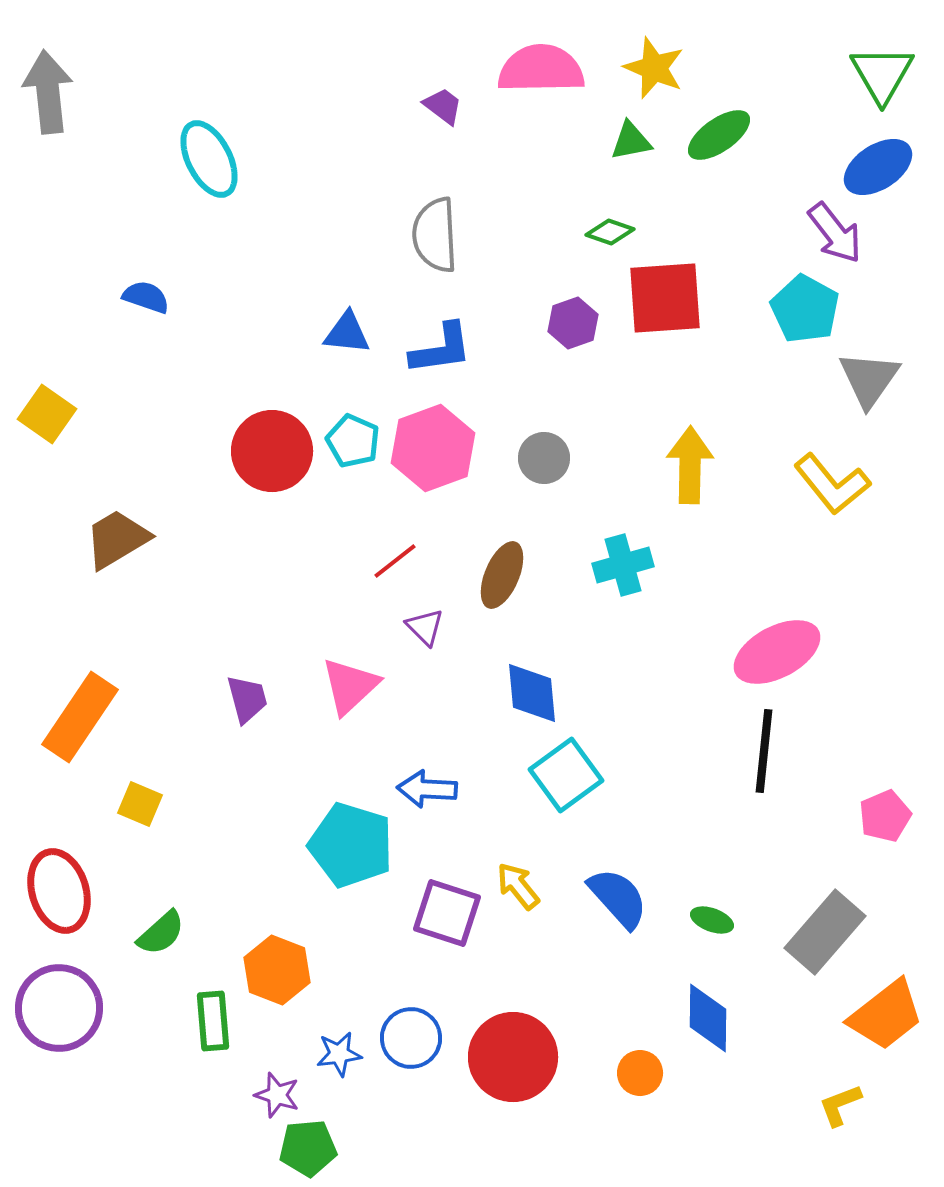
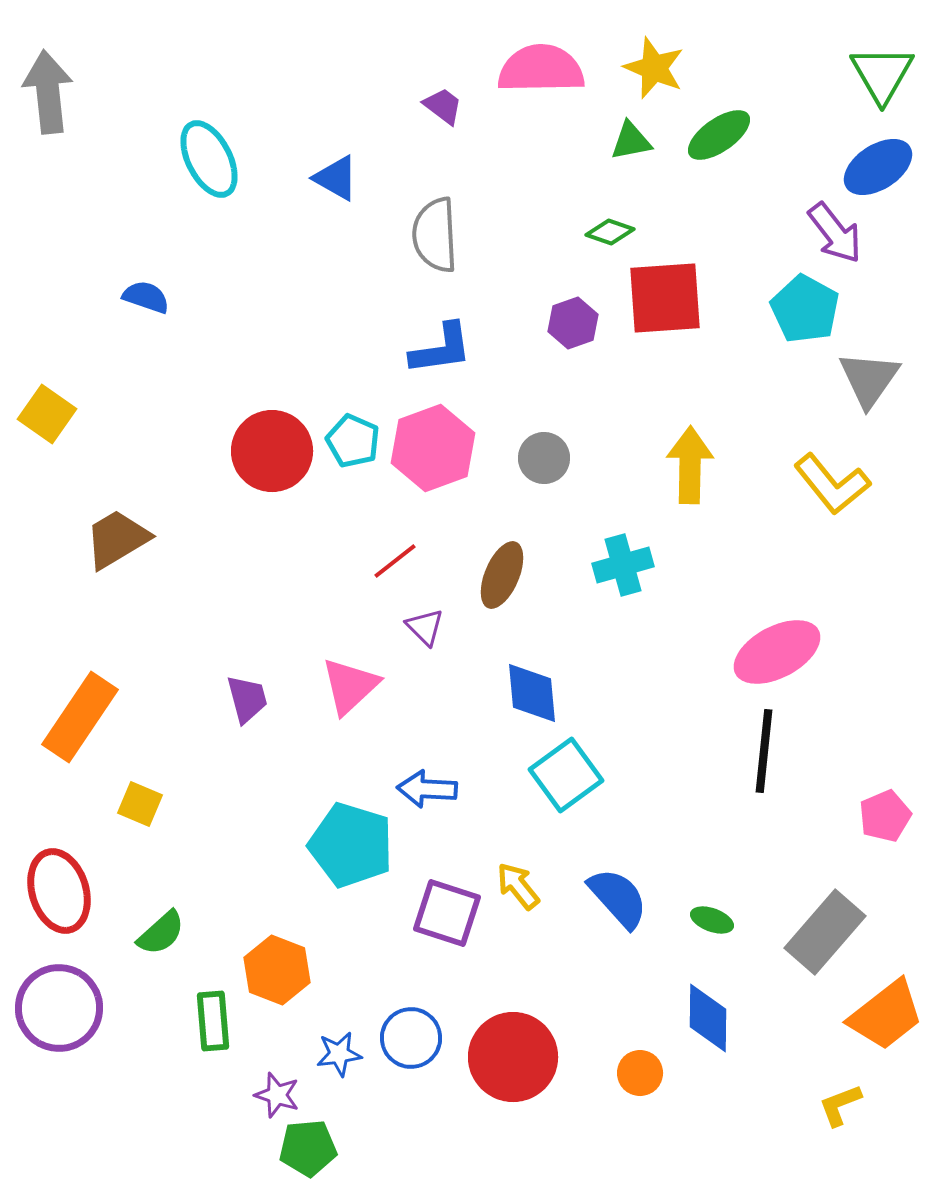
blue triangle at (347, 333): moved 11 px left, 155 px up; rotated 24 degrees clockwise
